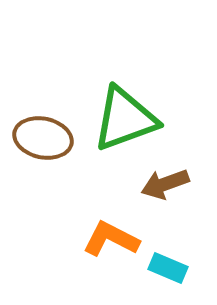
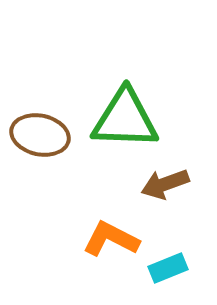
green triangle: rotated 22 degrees clockwise
brown ellipse: moved 3 px left, 3 px up
cyan rectangle: rotated 45 degrees counterclockwise
